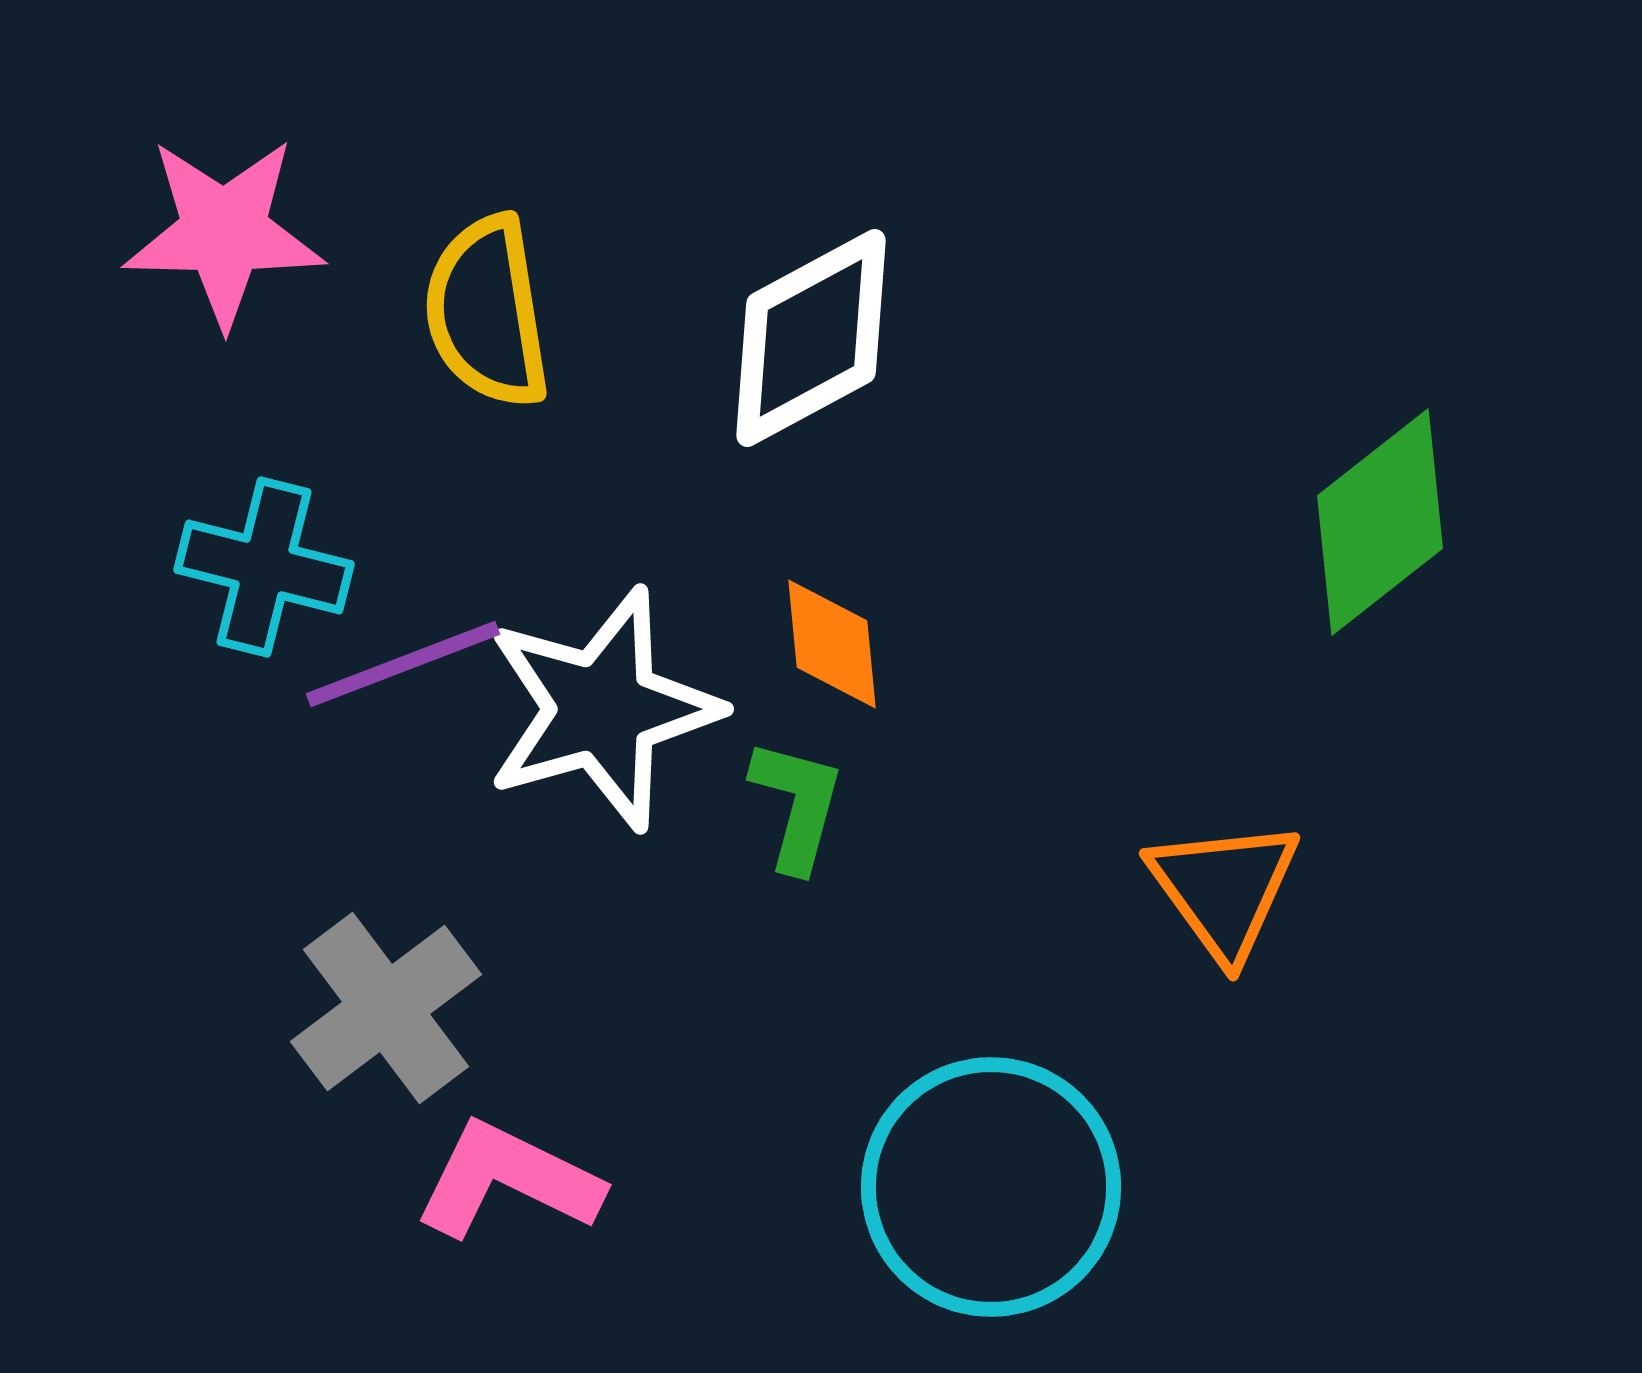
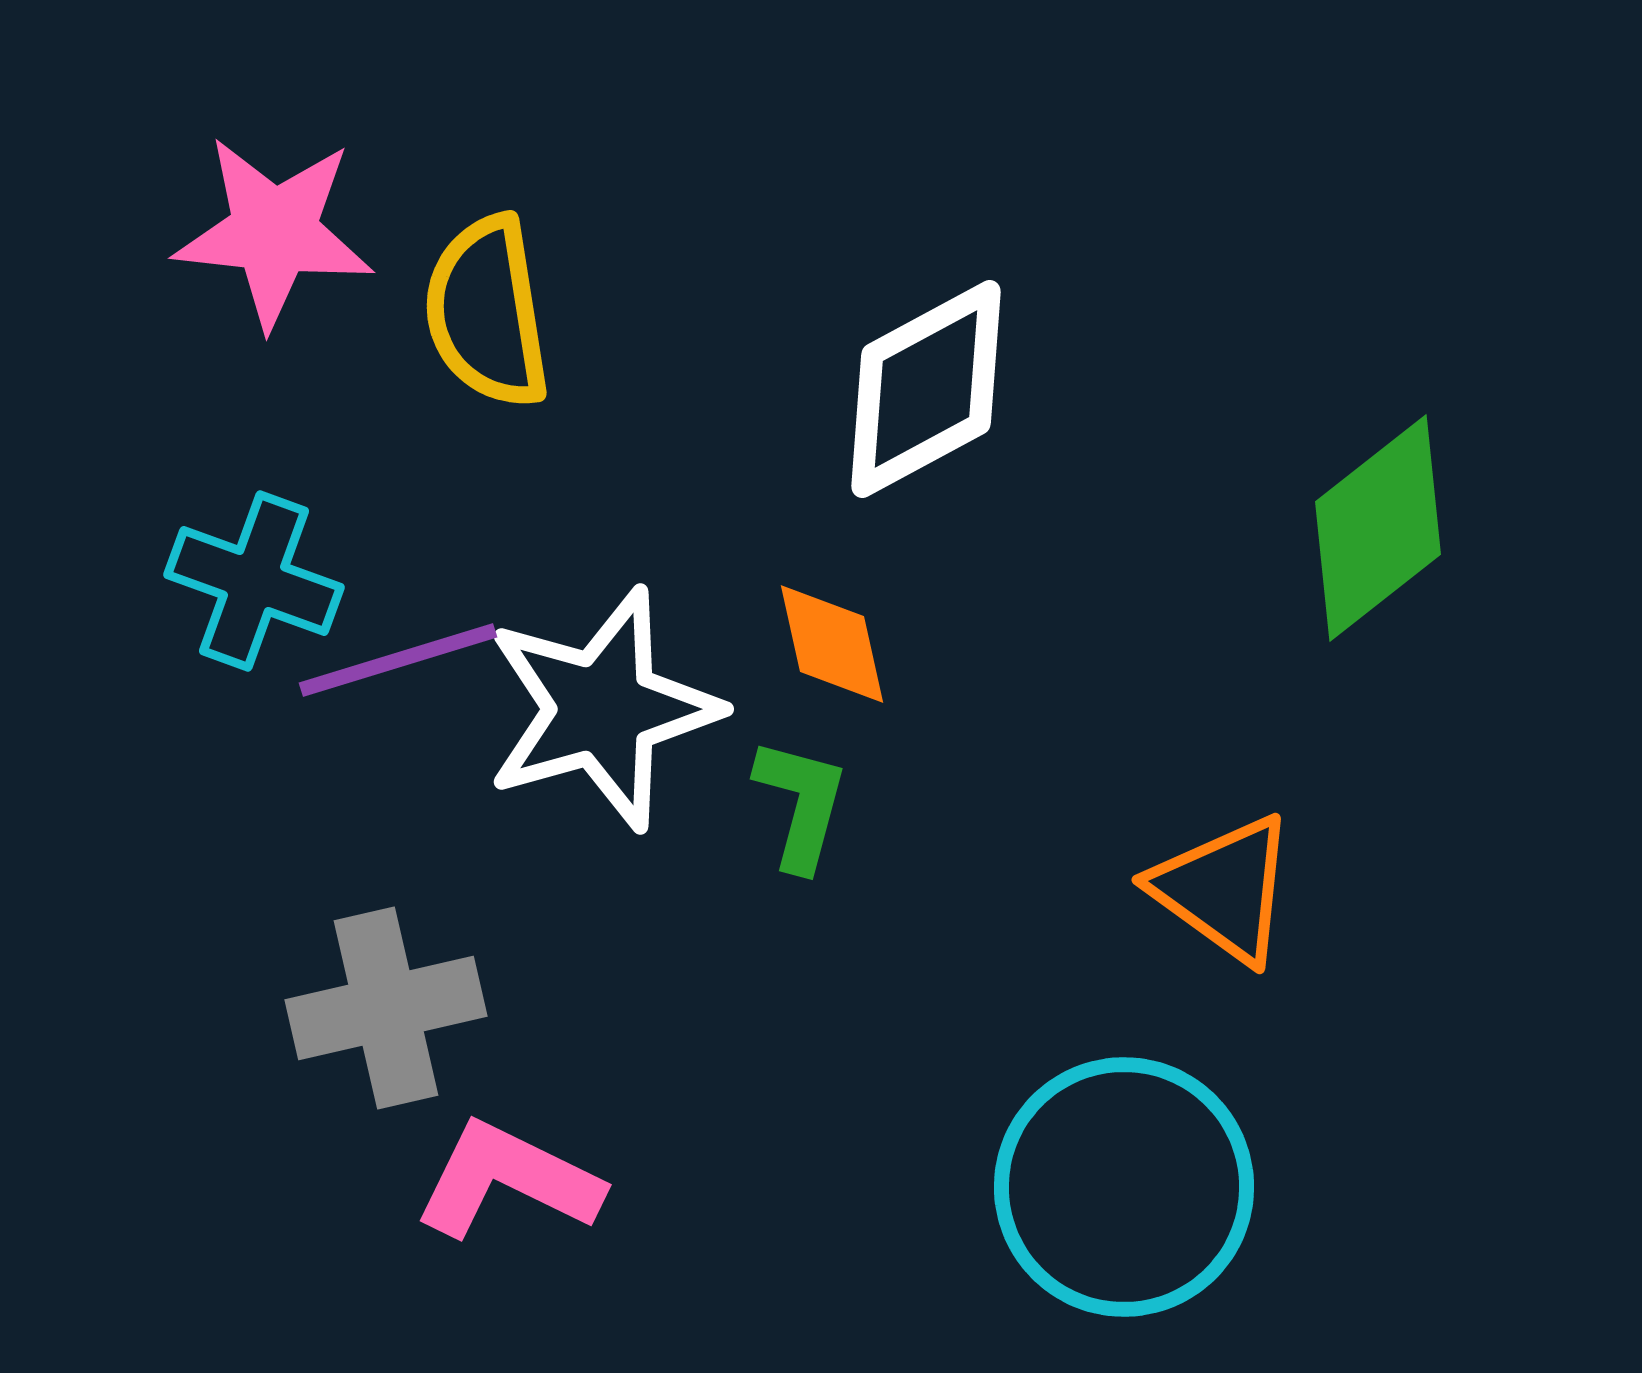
pink star: moved 50 px right; rotated 5 degrees clockwise
white diamond: moved 115 px right, 51 px down
green diamond: moved 2 px left, 6 px down
cyan cross: moved 10 px left, 14 px down; rotated 6 degrees clockwise
orange diamond: rotated 7 degrees counterclockwise
purple line: moved 5 px left, 4 px up; rotated 4 degrees clockwise
green L-shape: moved 4 px right, 1 px up
orange triangle: rotated 18 degrees counterclockwise
gray cross: rotated 24 degrees clockwise
cyan circle: moved 133 px right
